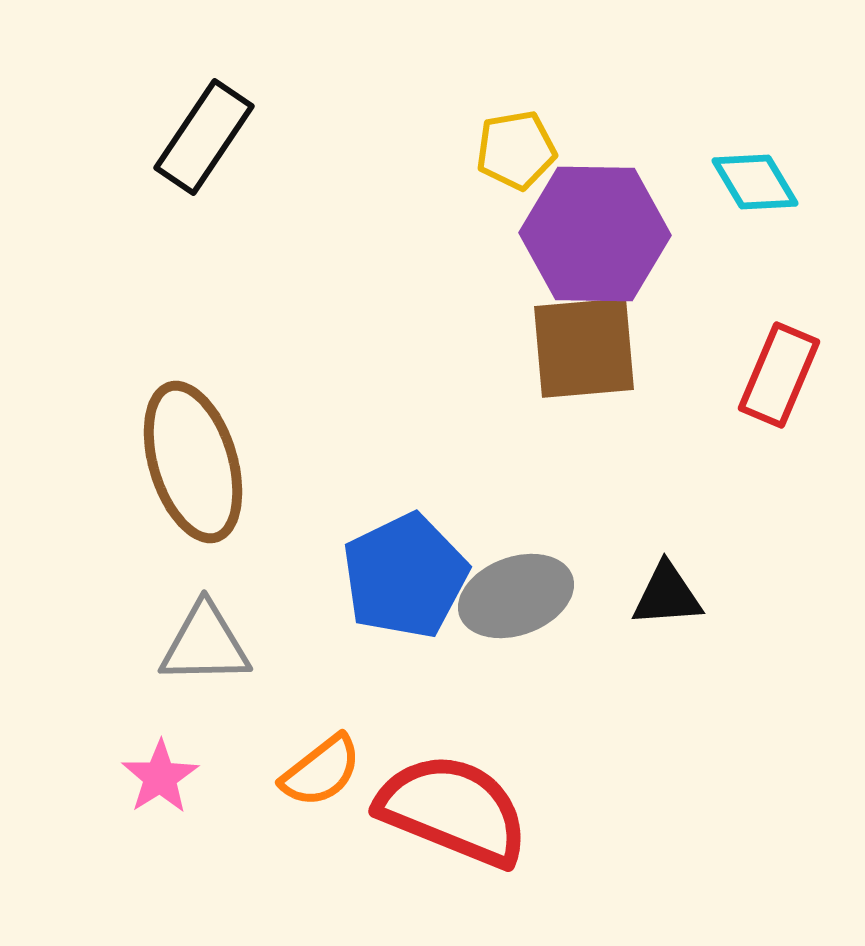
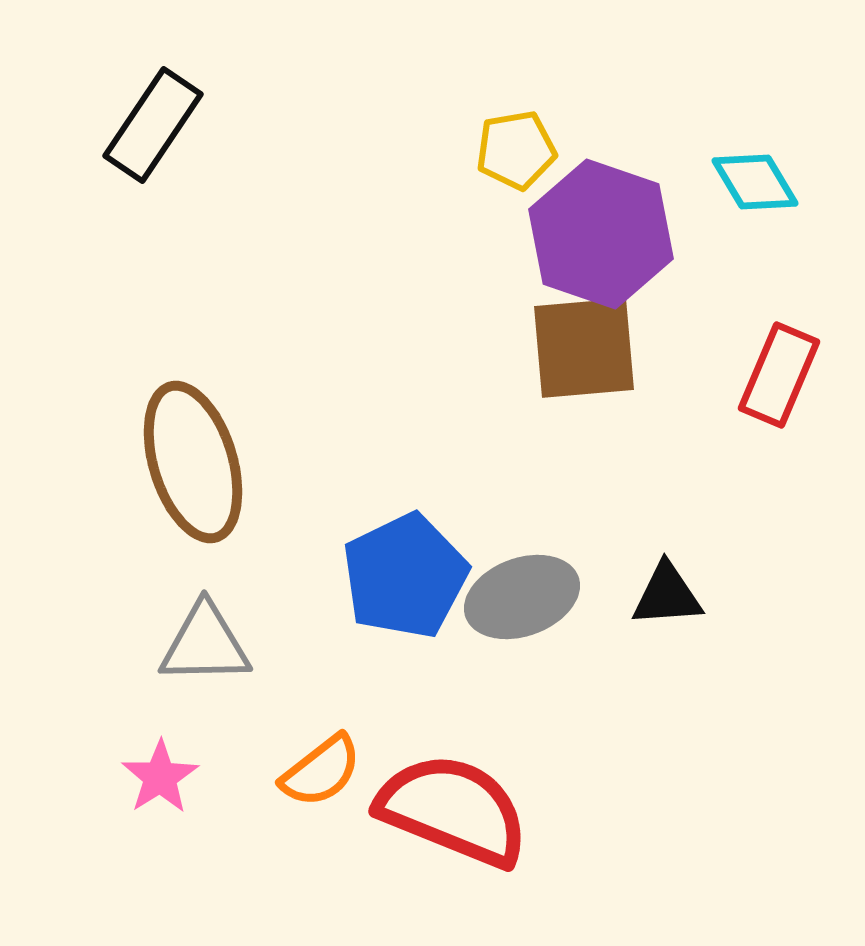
black rectangle: moved 51 px left, 12 px up
purple hexagon: moved 6 px right; rotated 18 degrees clockwise
gray ellipse: moved 6 px right, 1 px down
